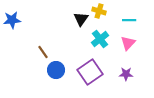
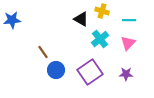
yellow cross: moved 3 px right
black triangle: rotated 35 degrees counterclockwise
